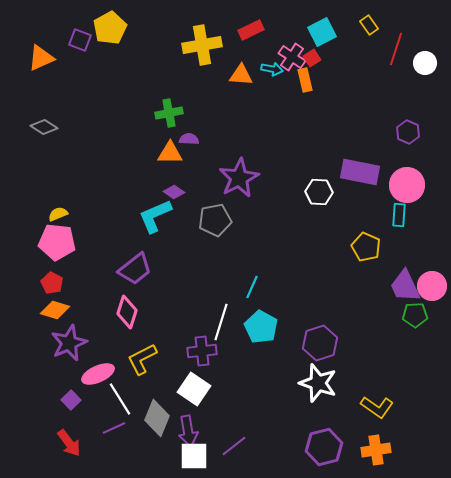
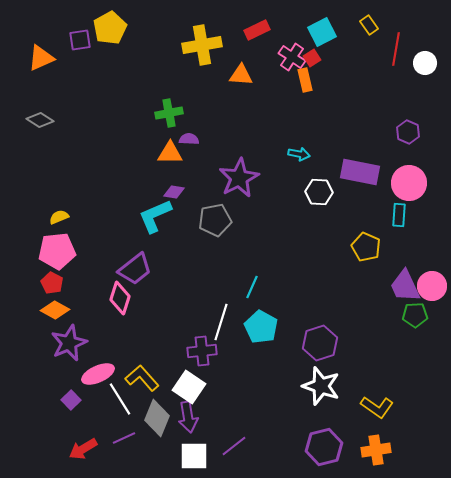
red rectangle at (251, 30): moved 6 px right
purple square at (80, 40): rotated 30 degrees counterclockwise
red line at (396, 49): rotated 8 degrees counterclockwise
cyan arrow at (272, 69): moved 27 px right, 85 px down
gray diamond at (44, 127): moved 4 px left, 7 px up
pink circle at (407, 185): moved 2 px right, 2 px up
purple diamond at (174, 192): rotated 25 degrees counterclockwise
yellow semicircle at (58, 214): moved 1 px right, 3 px down
pink pentagon at (57, 242): moved 9 px down; rotated 12 degrees counterclockwise
orange diamond at (55, 310): rotated 12 degrees clockwise
pink diamond at (127, 312): moved 7 px left, 14 px up
yellow L-shape at (142, 359): moved 19 px down; rotated 76 degrees clockwise
white star at (318, 383): moved 3 px right, 3 px down
white square at (194, 389): moved 5 px left, 2 px up
purple line at (114, 428): moved 10 px right, 10 px down
purple arrow at (188, 431): moved 14 px up
red arrow at (69, 443): moved 14 px right, 6 px down; rotated 96 degrees clockwise
